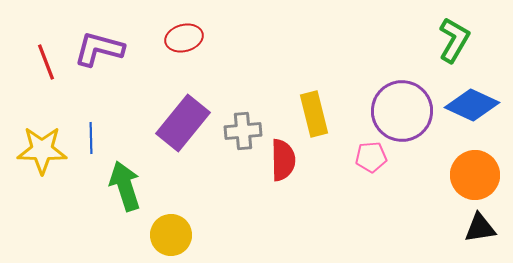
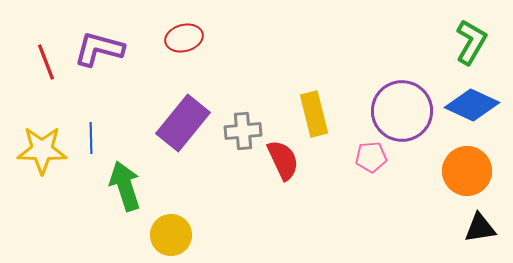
green L-shape: moved 17 px right, 2 px down
red semicircle: rotated 24 degrees counterclockwise
orange circle: moved 8 px left, 4 px up
